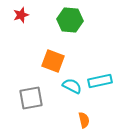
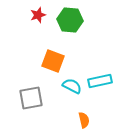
red star: moved 17 px right
